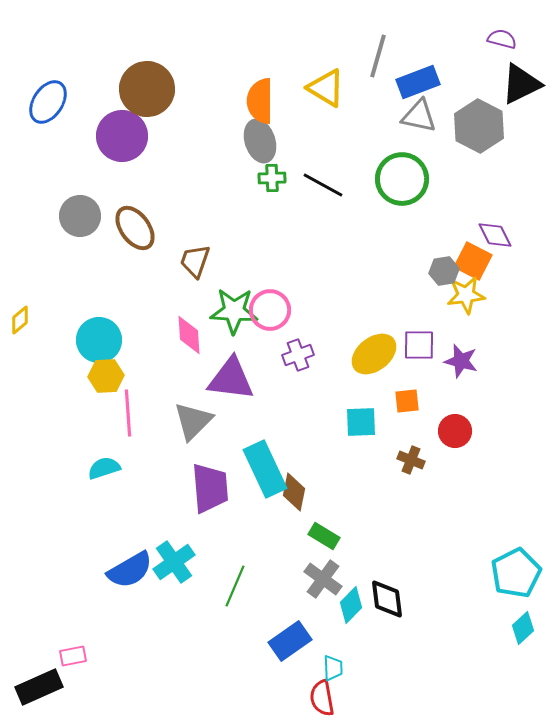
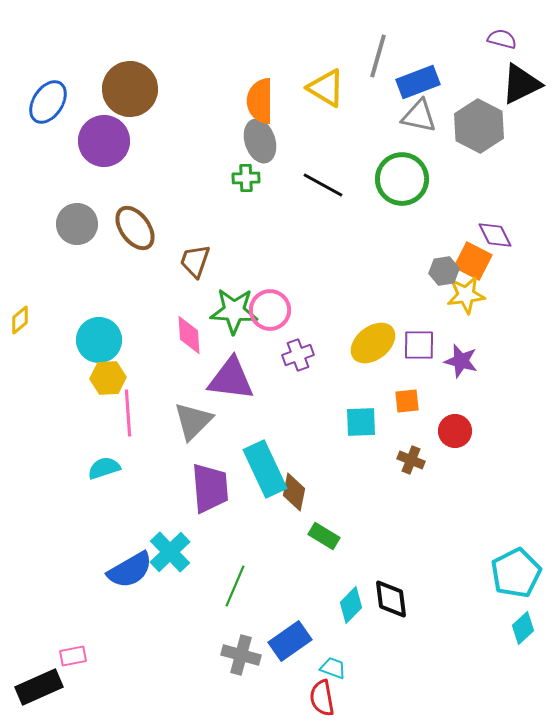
brown circle at (147, 89): moved 17 px left
purple circle at (122, 136): moved 18 px left, 5 px down
green cross at (272, 178): moved 26 px left
gray circle at (80, 216): moved 3 px left, 8 px down
yellow ellipse at (374, 354): moved 1 px left, 11 px up
yellow hexagon at (106, 376): moved 2 px right, 2 px down
cyan cross at (174, 562): moved 4 px left, 10 px up; rotated 9 degrees counterclockwise
gray cross at (323, 579): moved 82 px left, 76 px down; rotated 21 degrees counterclockwise
black diamond at (387, 599): moved 4 px right
cyan trapezoid at (333, 668): rotated 68 degrees counterclockwise
